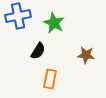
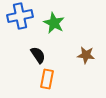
blue cross: moved 2 px right
black semicircle: moved 4 px down; rotated 66 degrees counterclockwise
orange rectangle: moved 3 px left
